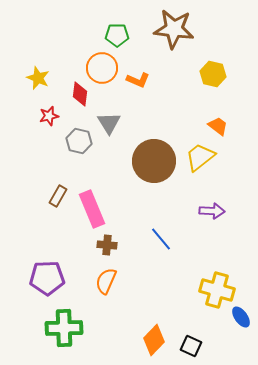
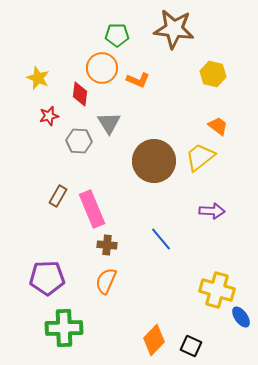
gray hexagon: rotated 10 degrees counterclockwise
